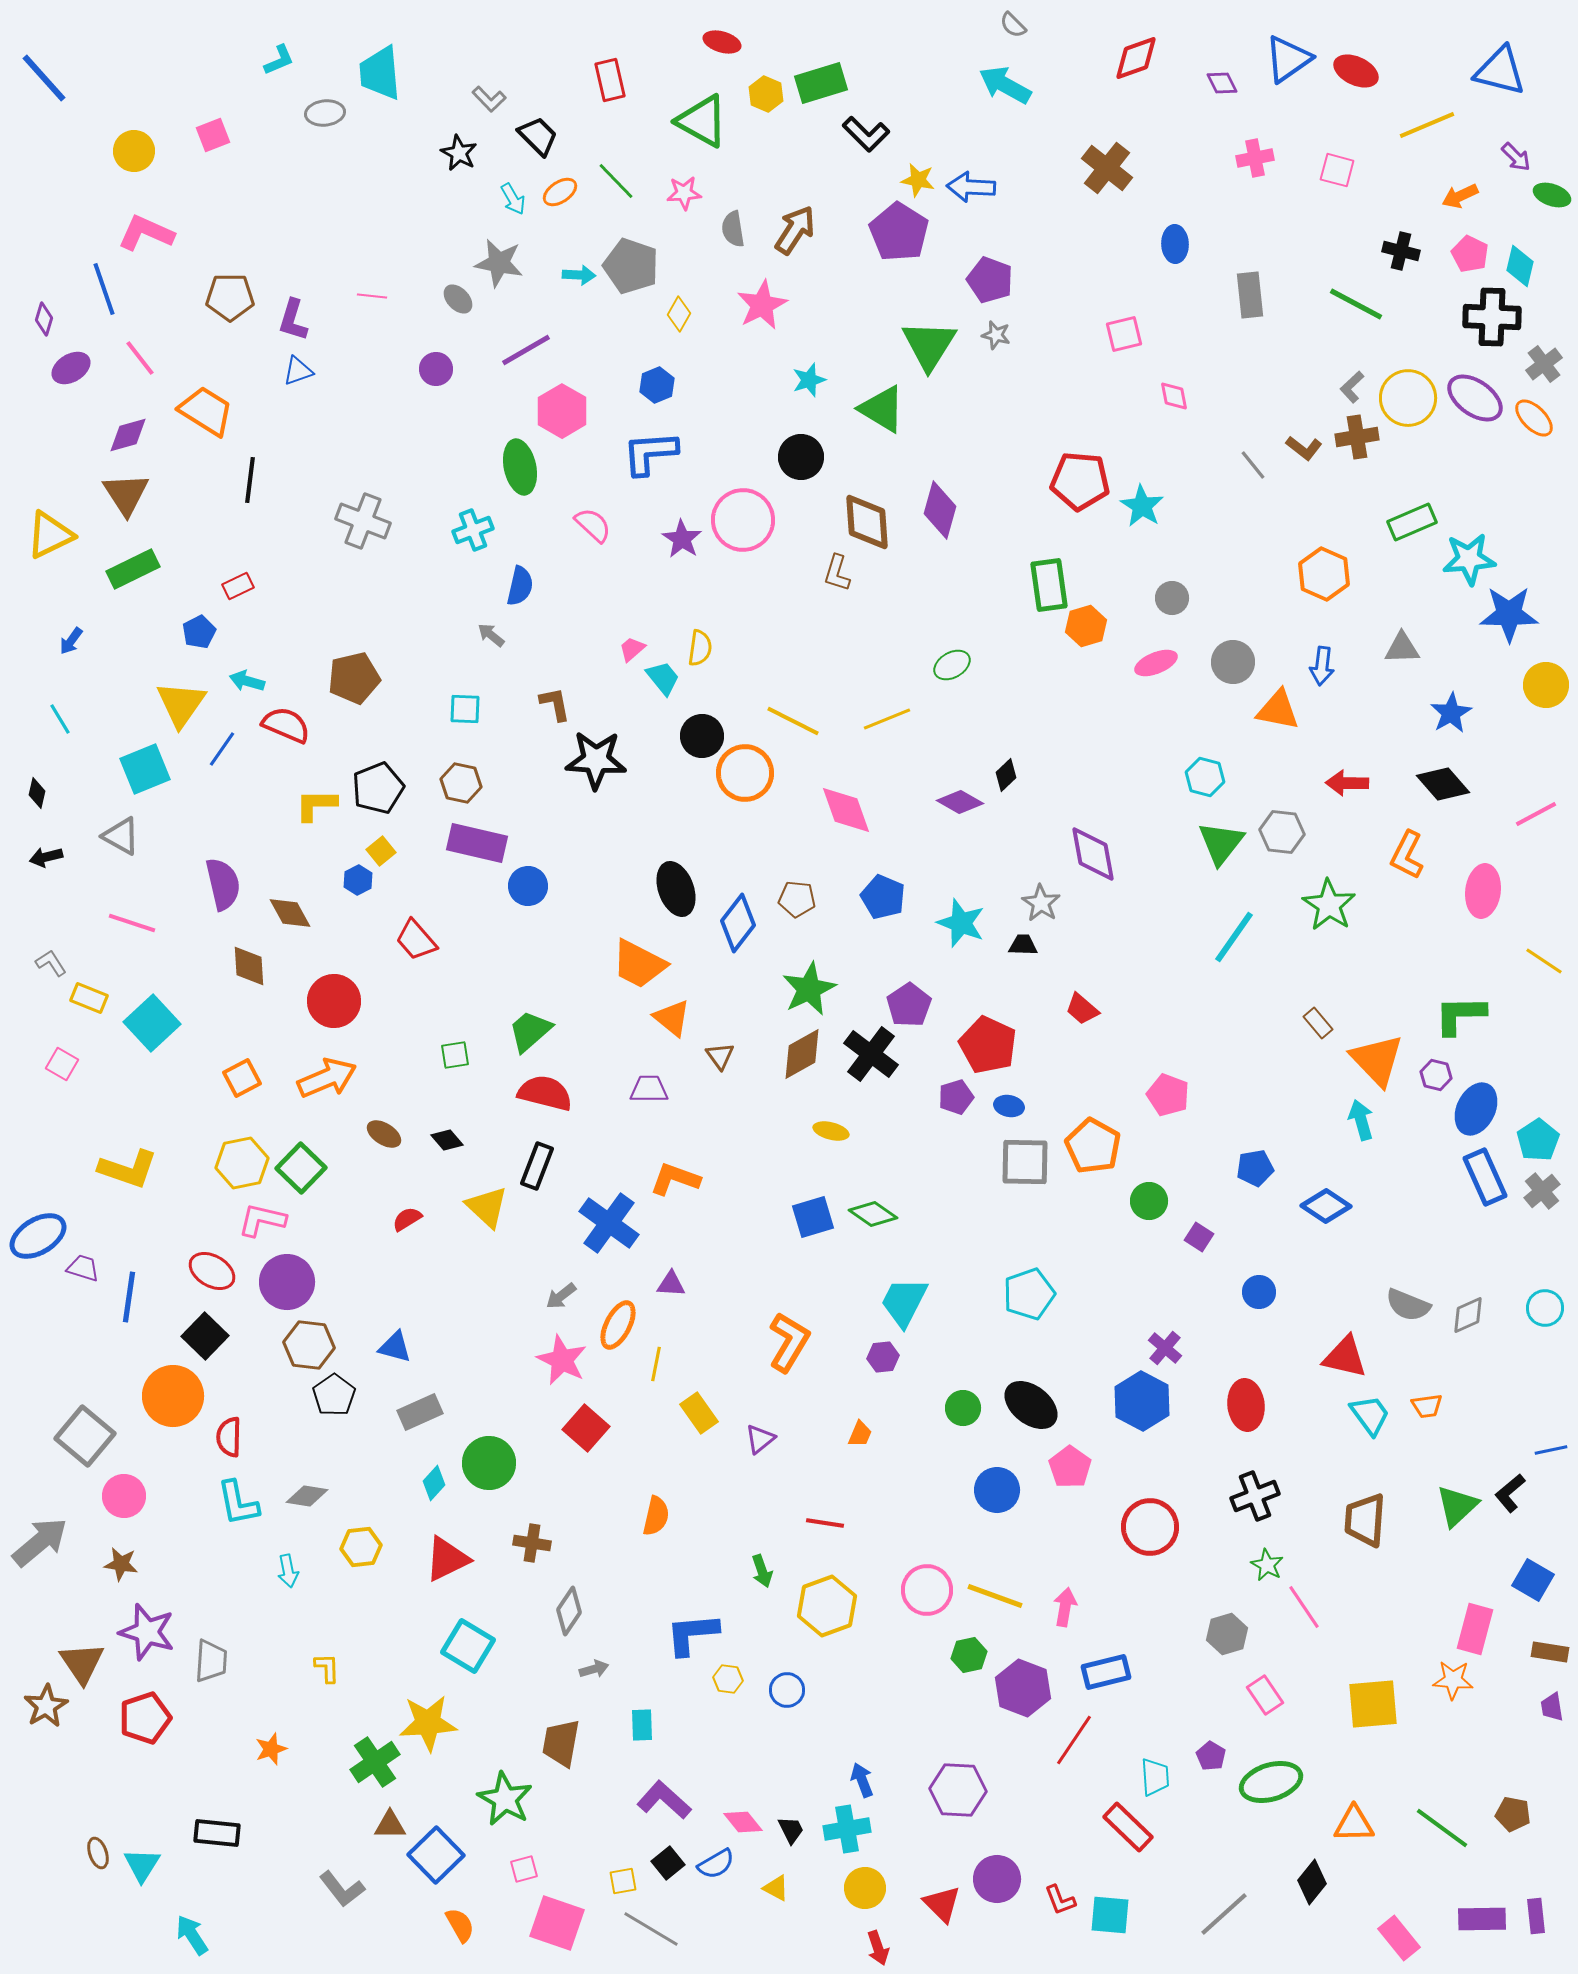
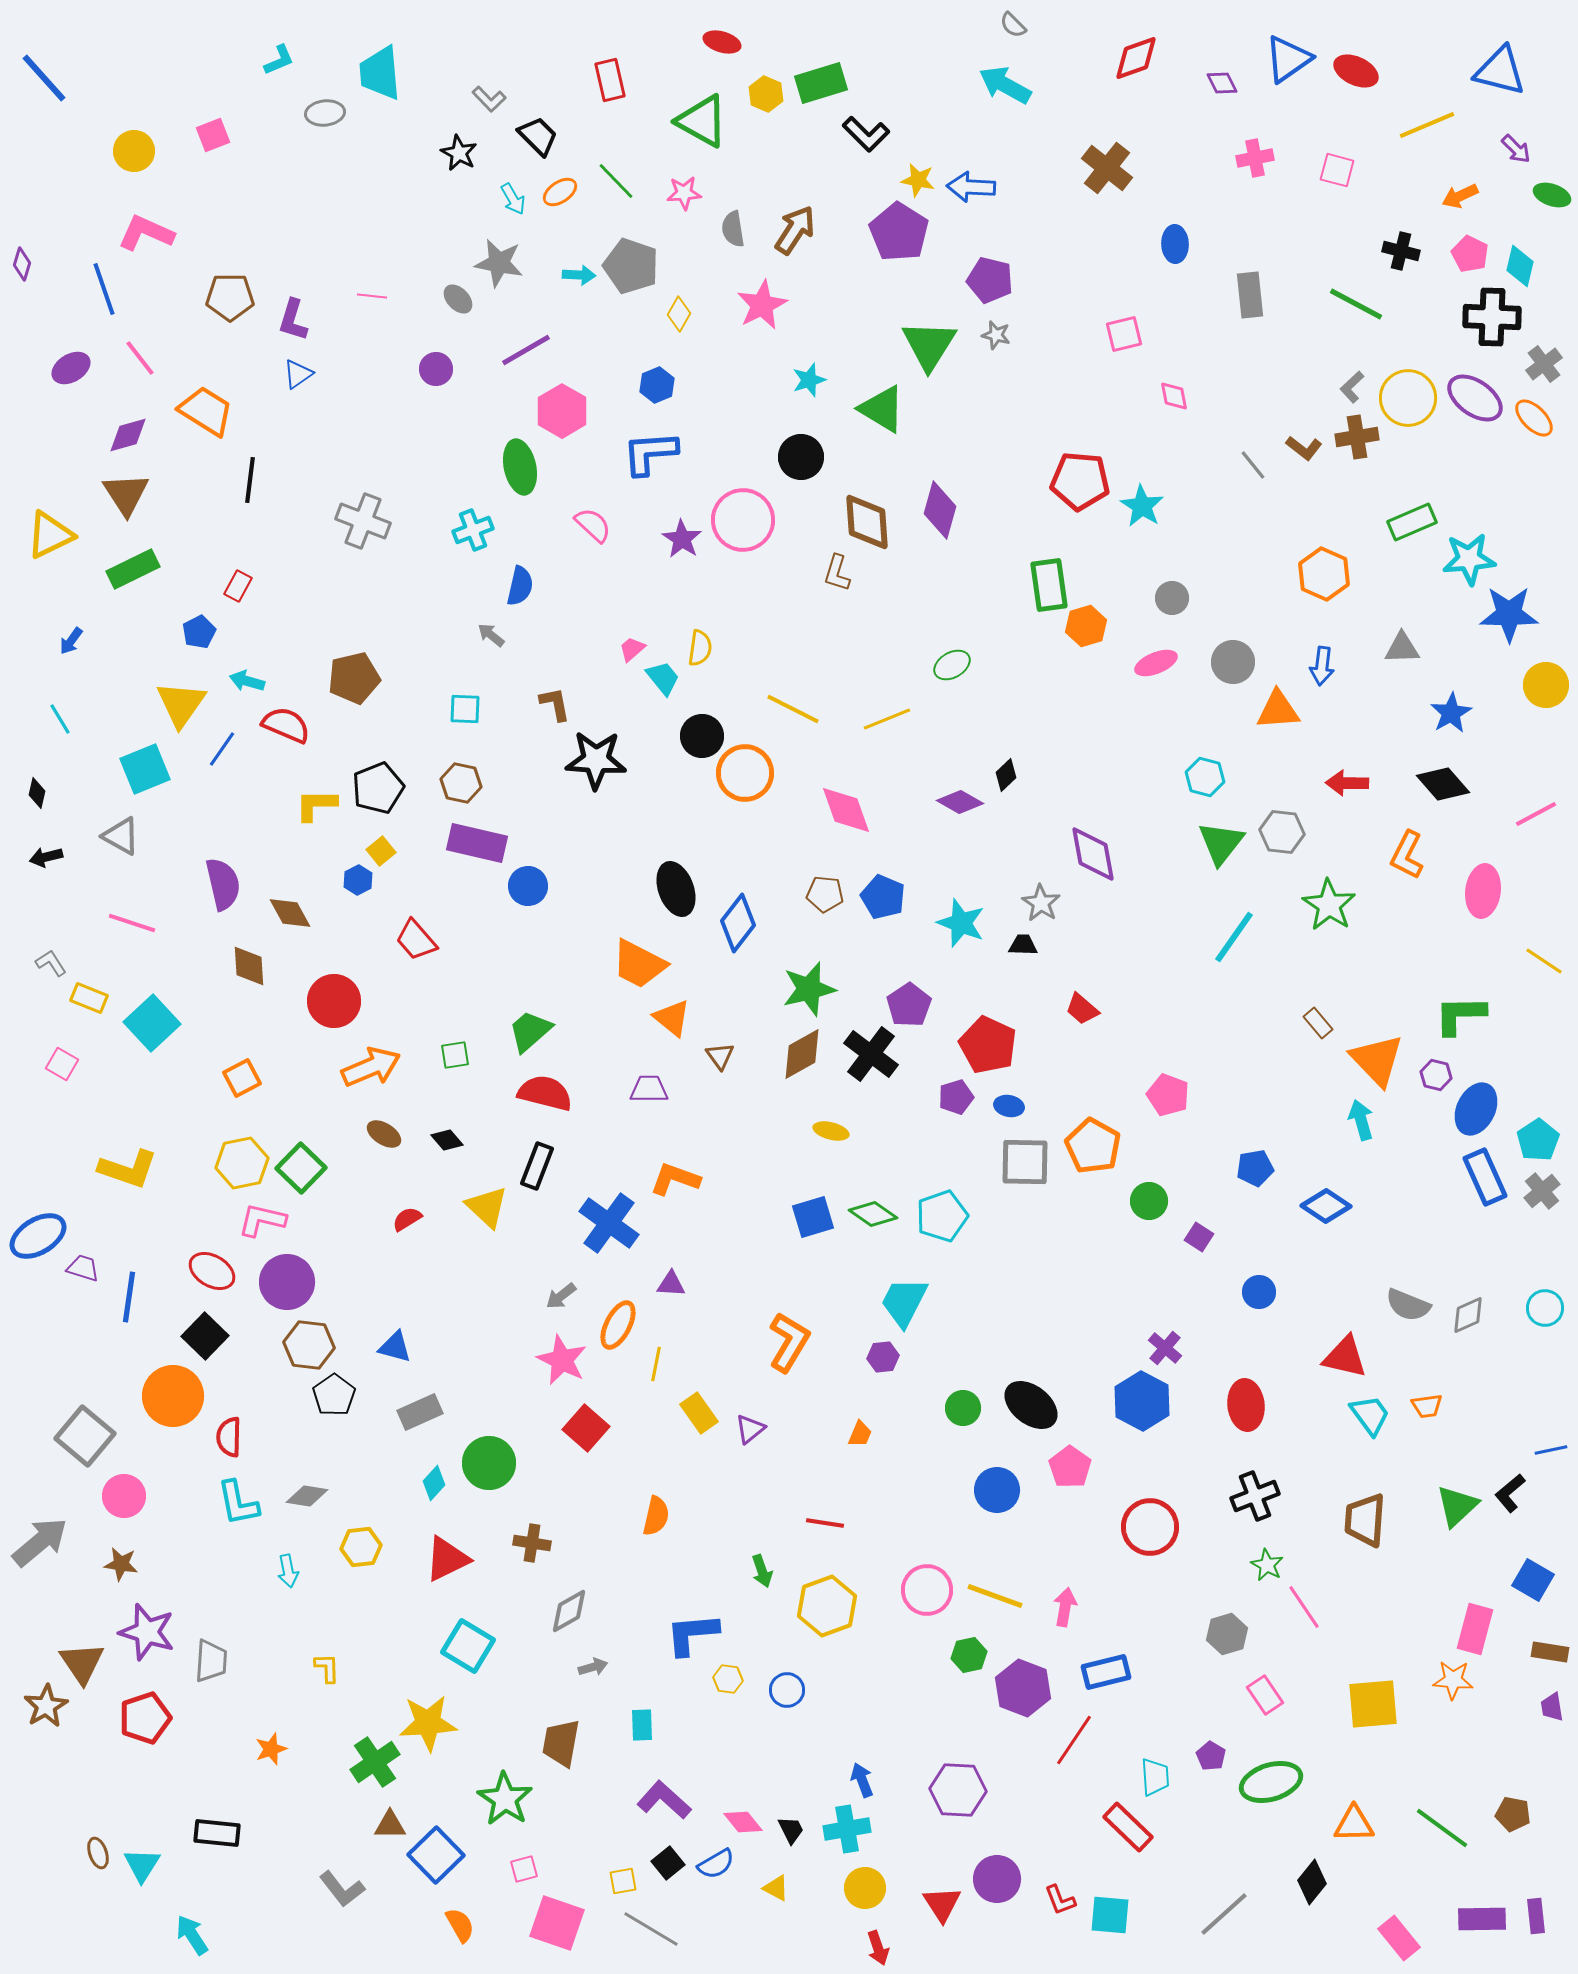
purple arrow at (1516, 157): moved 8 px up
purple pentagon at (990, 280): rotated 6 degrees counterclockwise
purple diamond at (44, 319): moved 22 px left, 55 px up
blue triangle at (298, 371): moved 3 px down; rotated 16 degrees counterclockwise
red rectangle at (238, 586): rotated 36 degrees counterclockwise
orange triangle at (1278, 710): rotated 15 degrees counterclockwise
yellow line at (793, 721): moved 12 px up
brown pentagon at (797, 899): moved 28 px right, 5 px up
green star at (809, 989): rotated 12 degrees clockwise
orange arrow at (327, 1078): moved 44 px right, 11 px up
cyan pentagon at (1029, 1294): moved 87 px left, 78 px up
purple triangle at (760, 1439): moved 10 px left, 10 px up
gray diamond at (569, 1611): rotated 27 degrees clockwise
gray arrow at (594, 1669): moved 1 px left, 2 px up
green star at (505, 1799): rotated 4 degrees clockwise
red triangle at (942, 1904): rotated 12 degrees clockwise
